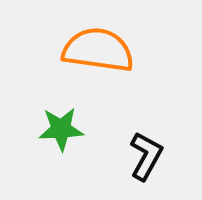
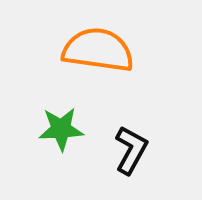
black L-shape: moved 15 px left, 6 px up
